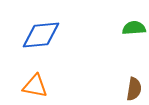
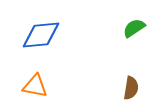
green semicircle: rotated 30 degrees counterclockwise
brown semicircle: moved 3 px left, 1 px up
